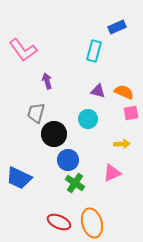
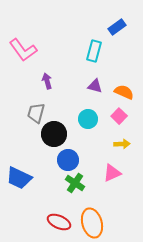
blue rectangle: rotated 12 degrees counterclockwise
purple triangle: moved 3 px left, 5 px up
pink square: moved 12 px left, 3 px down; rotated 35 degrees counterclockwise
